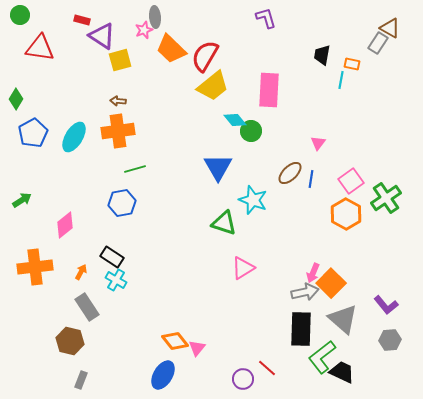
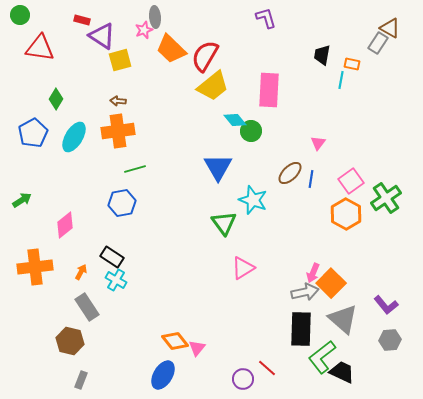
green diamond at (16, 99): moved 40 px right
green triangle at (224, 223): rotated 36 degrees clockwise
